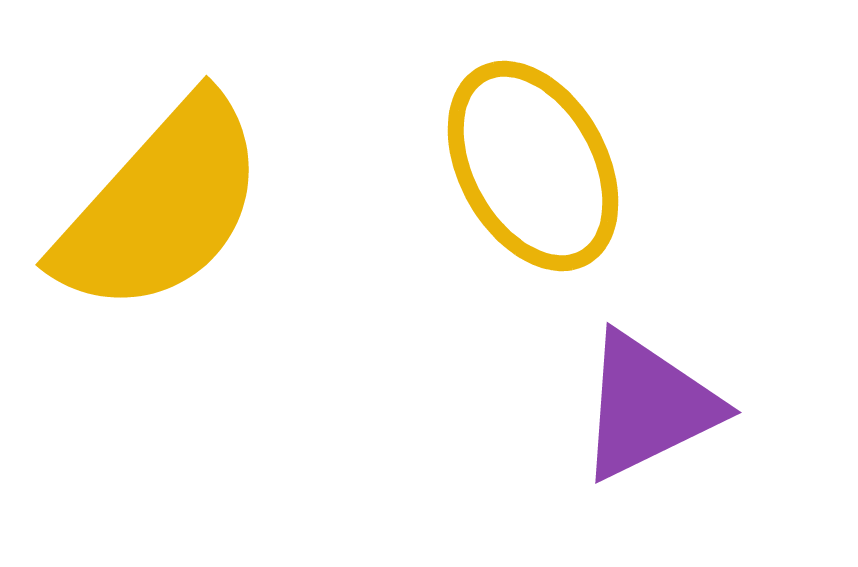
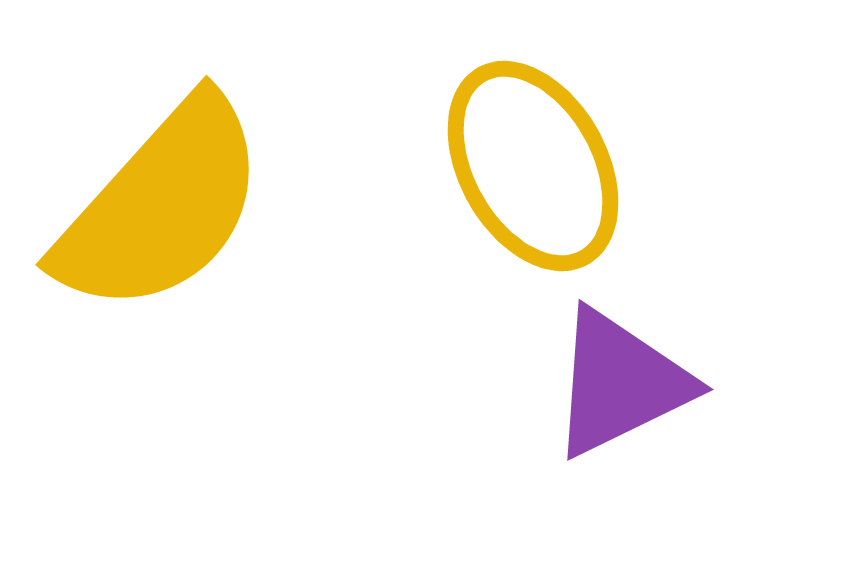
purple triangle: moved 28 px left, 23 px up
